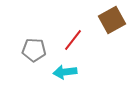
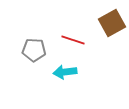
brown square: moved 3 px down
red line: rotated 70 degrees clockwise
